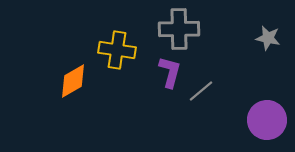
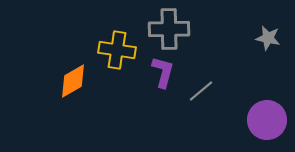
gray cross: moved 10 px left
purple L-shape: moved 7 px left
